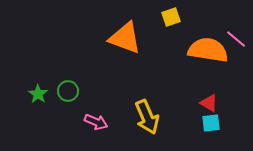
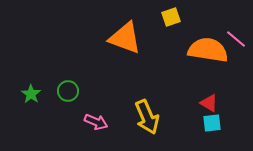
green star: moved 7 px left
cyan square: moved 1 px right
